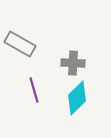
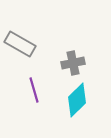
gray cross: rotated 15 degrees counterclockwise
cyan diamond: moved 2 px down
